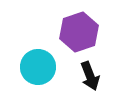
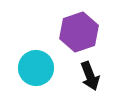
cyan circle: moved 2 px left, 1 px down
